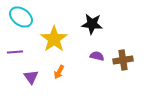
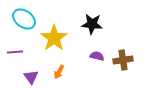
cyan ellipse: moved 3 px right, 2 px down
yellow star: moved 1 px up
